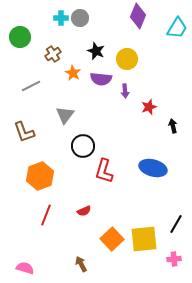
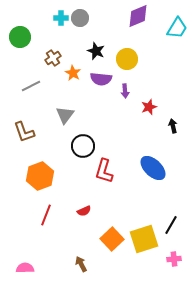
purple diamond: rotated 45 degrees clockwise
brown cross: moved 4 px down
blue ellipse: rotated 28 degrees clockwise
black line: moved 5 px left, 1 px down
yellow square: rotated 12 degrees counterclockwise
pink semicircle: rotated 18 degrees counterclockwise
